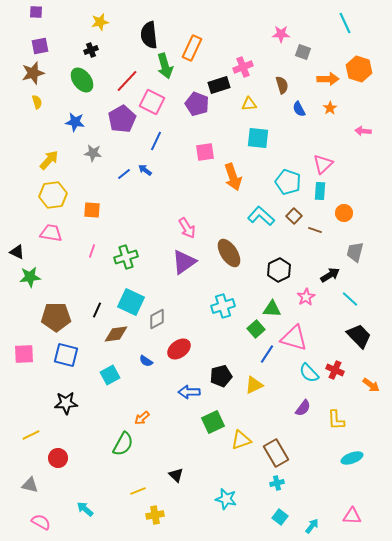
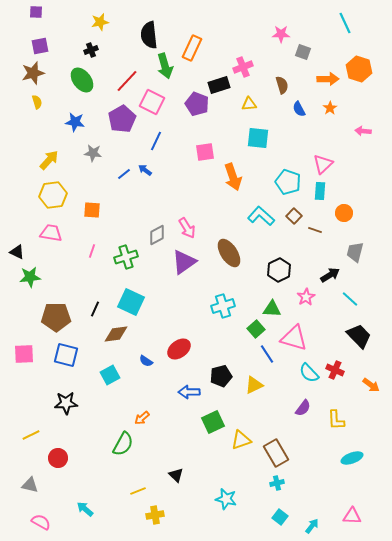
black line at (97, 310): moved 2 px left, 1 px up
gray diamond at (157, 319): moved 84 px up
blue line at (267, 354): rotated 66 degrees counterclockwise
